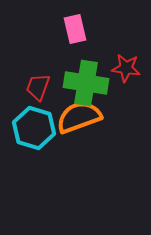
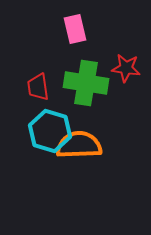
red trapezoid: rotated 28 degrees counterclockwise
orange semicircle: moved 28 px down; rotated 18 degrees clockwise
cyan hexagon: moved 16 px right, 3 px down
